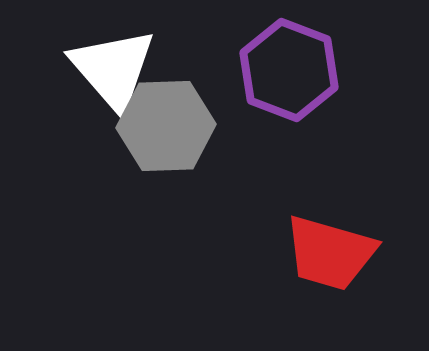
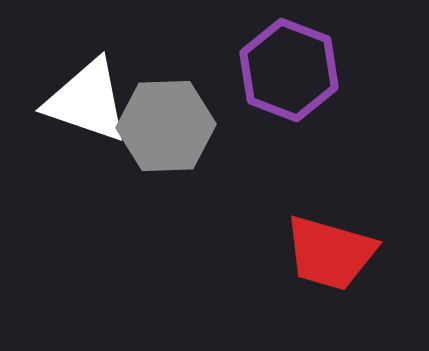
white triangle: moved 26 px left, 32 px down; rotated 30 degrees counterclockwise
